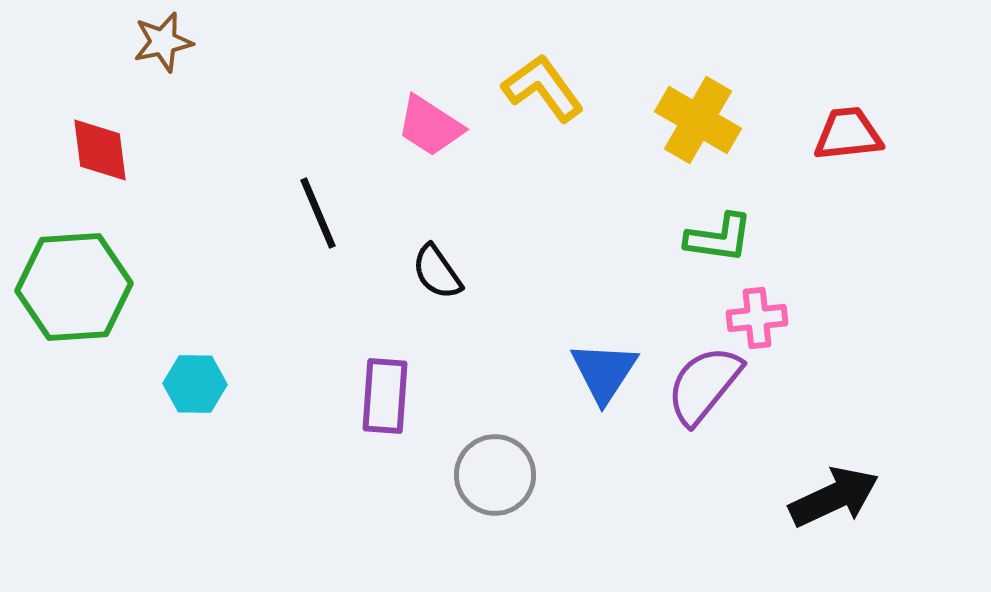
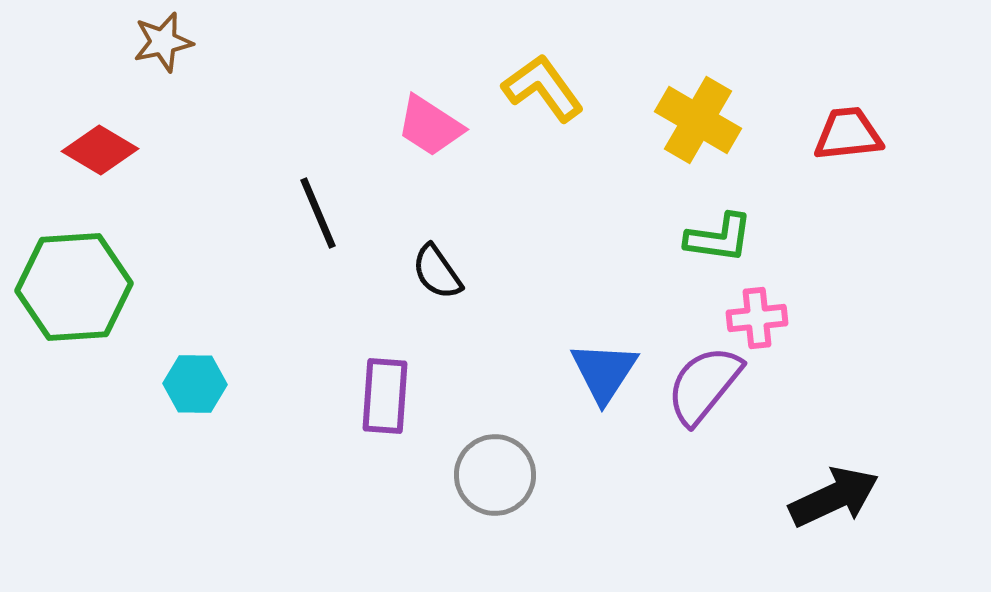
red diamond: rotated 52 degrees counterclockwise
